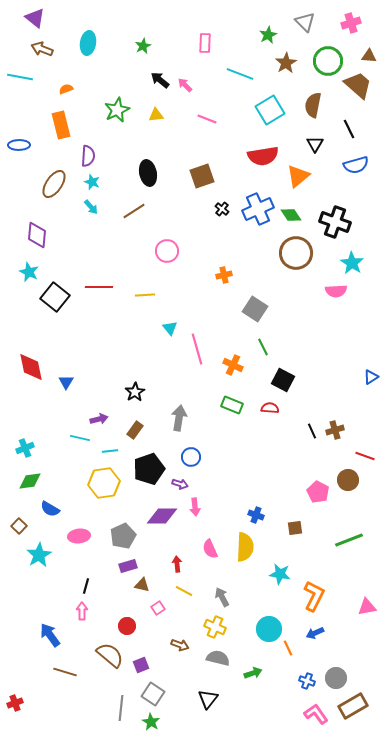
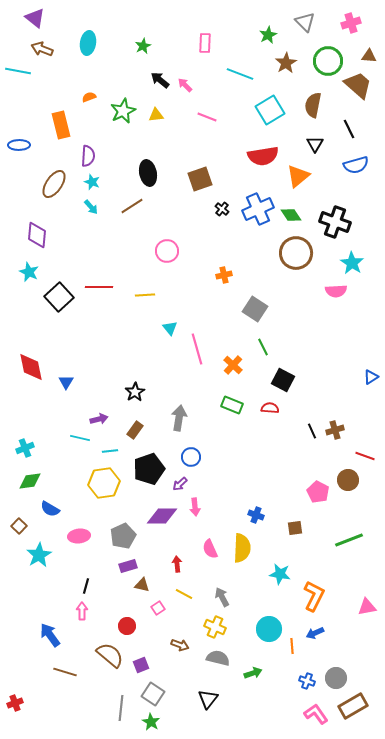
cyan line at (20, 77): moved 2 px left, 6 px up
orange semicircle at (66, 89): moved 23 px right, 8 px down
green star at (117, 110): moved 6 px right, 1 px down
pink line at (207, 119): moved 2 px up
brown square at (202, 176): moved 2 px left, 3 px down
brown line at (134, 211): moved 2 px left, 5 px up
black square at (55, 297): moved 4 px right; rotated 8 degrees clockwise
orange cross at (233, 365): rotated 18 degrees clockwise
purple arrow at (180, 484): rotated 119 degrees clockwise
yellow semicircle at (245, 547): moved 3 px left, 1 px down
yellow line at (184, 591): moved 3 px down
orange line at (288, 648): moved 4 px right, 2 px up; rotated 21 degrees clockwise
